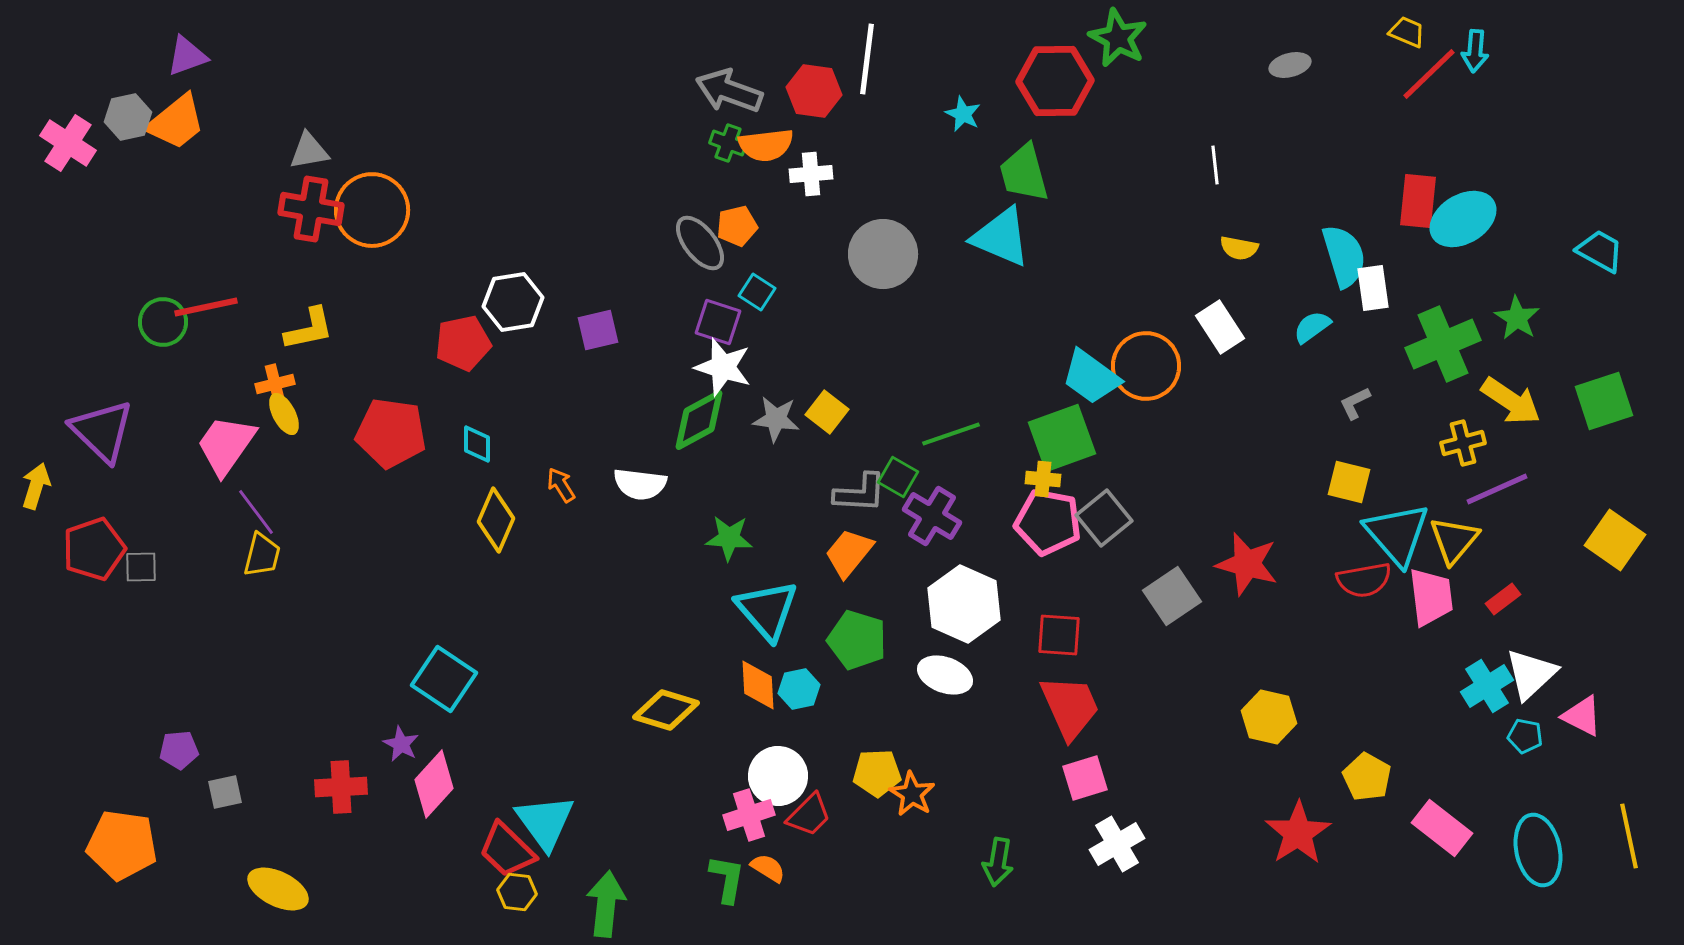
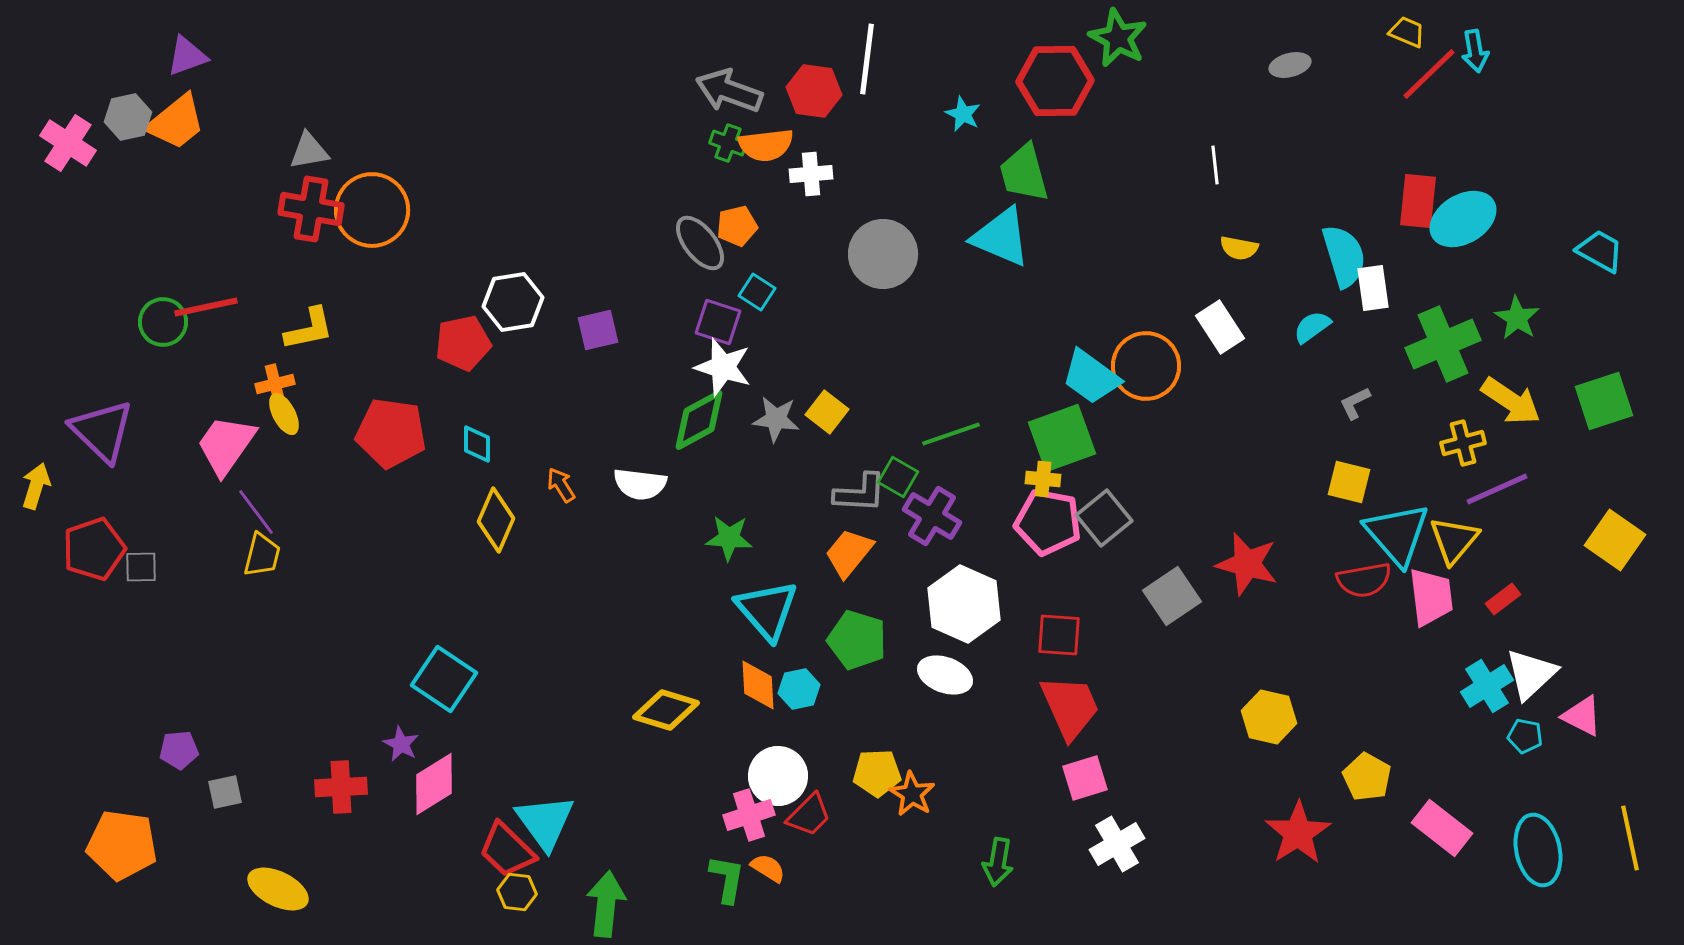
cyan arrow at (1475, 51): rotated 15 degrees counterclockwise
pink diamond at (434, 784): rotated 16 degrees clockwise
yellow line at (1629, 836): moved 1 px right, 2 px down
